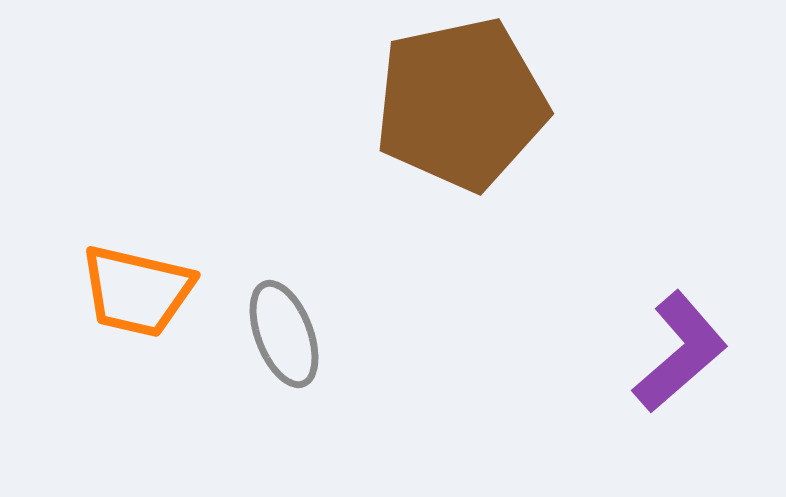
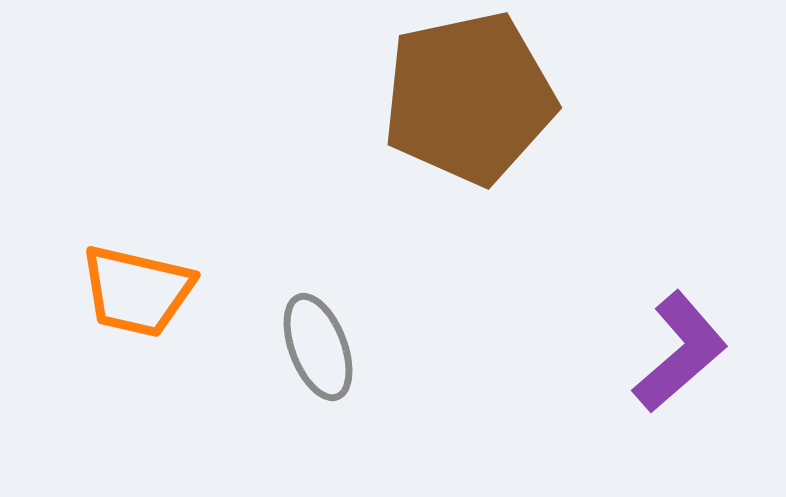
brown pentagon: moved 8 px right, 6 px up
gray ellipse: moved 34 px right, 13 px down
